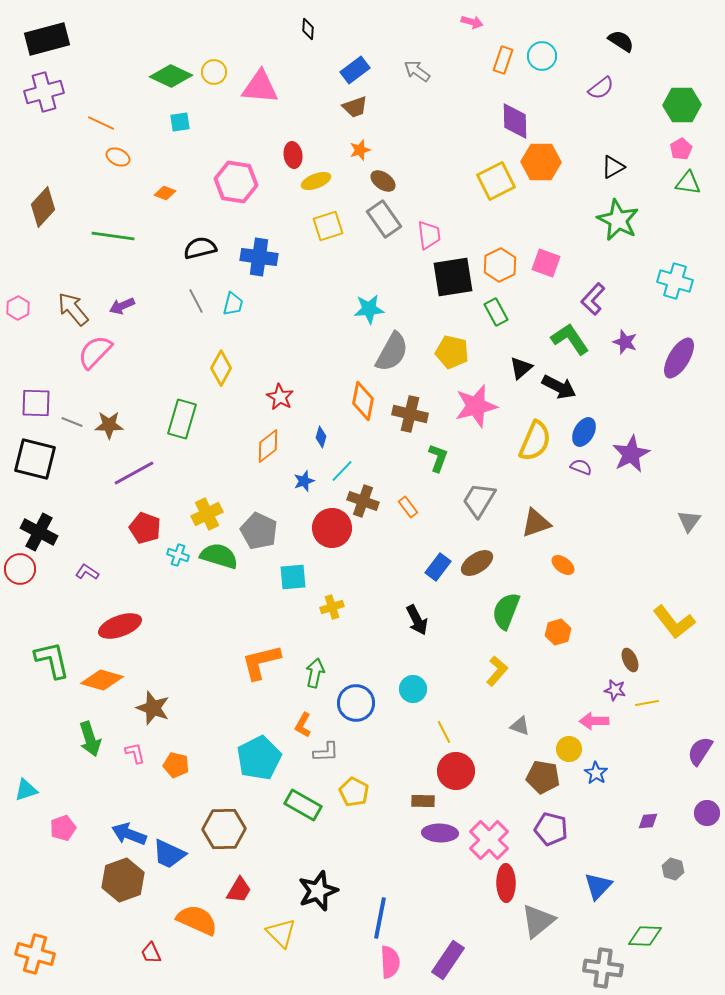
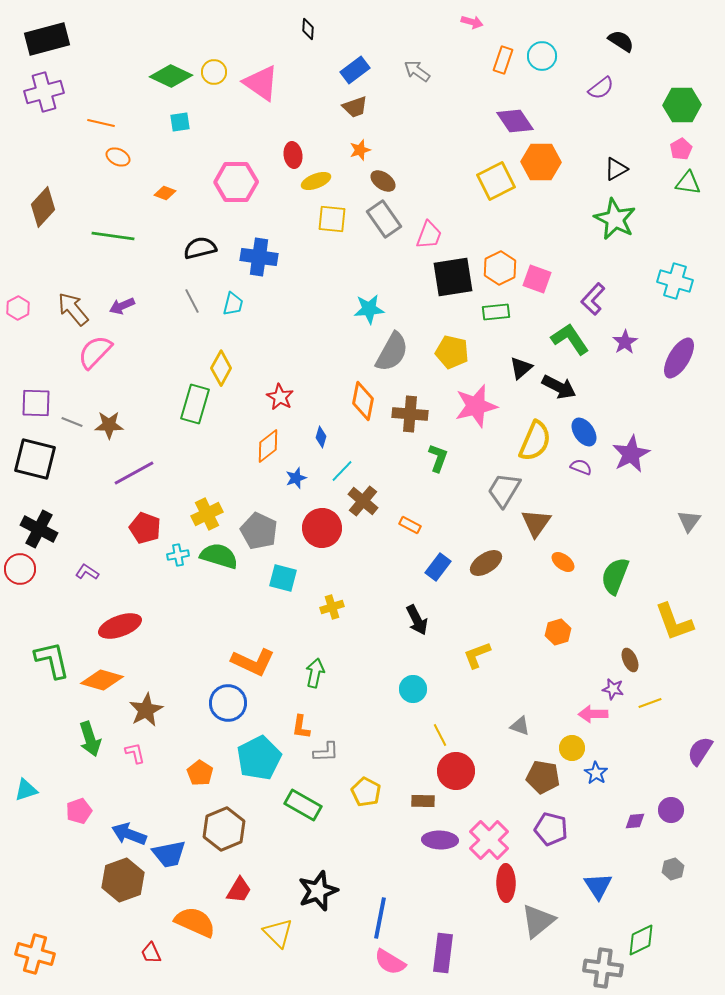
pink triangle at (260, 87): moved 1 px right, 4 px up; rotated 30 degrees clockwise
purple diamond at (515, 121): rotated 33 degrees counterclockwise
orange line at (101, 123): rotated 12 degrees counterclockwise
black triangle at (613, 167): moved 3 px right, 2 px down
pink hexagon at (236, 182): rotated 9 degrees counterclockwise
green star at (618, 220): moved 3 px left, 1 px up
yellow square at (328, 226): moved 4 px right, 7 px up; rotated 24 degrees clockwise
pink trapezoid at (429, 235): rotated 28 degrees clockwise
pink square at (546, 263): moved 9 px left, 16 px down
orange hexagon at (500, 265): moved 3 px down
gray line at (196, 301): moved 4 px left
green rectangle at (496, 312): rotated 68 degrees counterclockwise
purple star at (625, 342): rotated 20 degrees clockwise
brown cross at (410, 414): rotated 8 degrees counterclockwise
green rectangle at (182, 419): moved 13 px right, 15 px up
blue ellipse at (584, 432): rotated 64 degrees counterclockwise
blue star at (304, 481): moved 8 px left, 3 px up
gray trapezoid at (479, 500): moved 25 px right, 10 px up
brown cross at (363, 501): rotated 20 degrees clockwise
orange rectangle at (408, 507): moved 2 px right, 18 px down; rotated 25 degrees counterclockwise
brown triangle at (536, 523): rotated 36 degrees counterclockwise
red circle at (332, 528): moved 10 px left
black cross at (39, 532): moved 3 px up
cyan cross at (178, 555): rotated 30 degrees counterclockwise
brown ellipse at (477, 563): moved 9 px right
orange ellipse at (563, 565): moved 3 px up
cyan square at (293, 577): moved 10 px left, 1 px down; rotated 20 degrees clockwise
green semicircle at (506, 611): moved 109 px right, 35 px up
yellow L-shape at (674, 622): rotated 18 degrees clockwise
orange L-shape at (261, 662): moved 8 px left; rotated 141 degrees counterclockwise
yellow L-shape at (497, 671): moved 20 px left, 16 px up; rotated 152 degrees counterclockwise
purple star at (615, 690): moved 2 px left, 1 px up
blue circle at (356, 703): moved 128 px left
yellow line at (647, 703): moved 3 px right; rotated 10 degrees counterclockwise
brown star at (153, 708): moved 7 px left, 2 px down; rotated 24 degrees clockwise
pink arrow at (594, 721): moved 1 px left, 7 px up
orange L-shape at (303, 725): moved 2 px left, 2 px down; rotated 20 degrees counterclockwise
yellow line at (444, 732): moved 4 px left, 3 px down
yellow circle at (569, 749): moved 3 px right, 1 px up
orange pentagon at (176, 765): moved 24 px right, 8 px down; rotated 20 degrees clockwise
yellow pentagon at (354, 792): moved 12 px right
purple circle at (707, 813): moved 36 px left, 3 px up
purple diamond at (648, 821): moved 13 px left
pink pentagon at (63, 828): moved 16 px right, 17 px up
brown hexagon at (224, 829): rotated 21 degrees counterclockwise
purple ellipse at (440, 833): moved 7 px down
blue trapezoid at (169, 854): rotated 36 degrees counterclockwise
gray hexagon at (673, 869): rotated 25 degrees clockwise
blue triangle at (598, 886): rotated 16 degrees counterclockwise
orange semicircle at (197, 920): moved 2 px left, 2 px down
yellow triangle at (281, 933): moved 3 px left
green diamond at (645, 936): moved 4 px left, 4 px down; rotated 28 degrees counterclockwise
purple rectangle at (448, 960): moved 5 px left, 7 px up; rotated 27 degrees counterclockwise
pink semicircle at (390, 962): rotated 124 degrees clockwise
